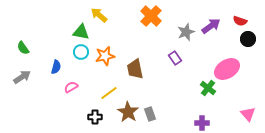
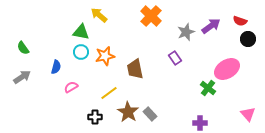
gray rectangle: rotated 24 degrees counterclockwise
purple cross: moved 2 px left
